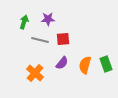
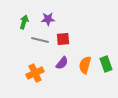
orange cross: rotated 24 degrees clockwise
